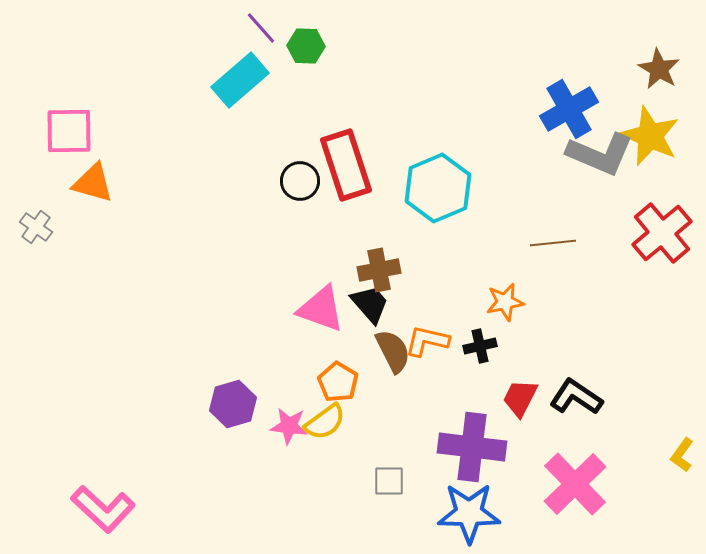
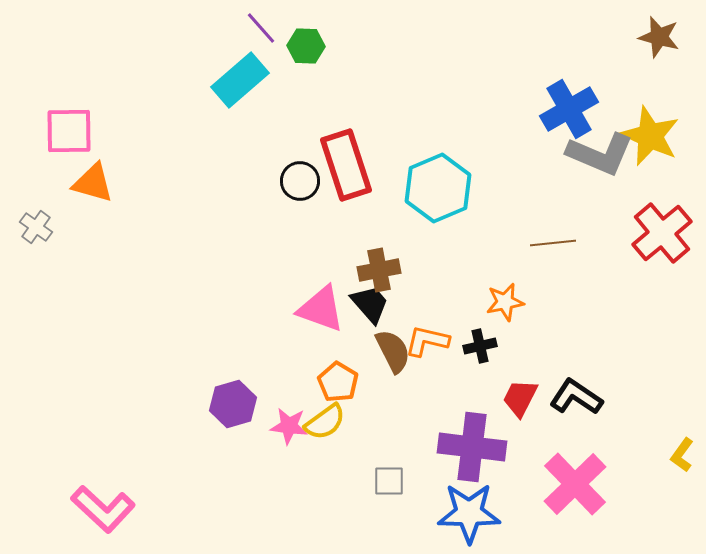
brown star: moved 32 px up; rotated 15 degrees counterclockwise
